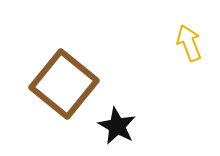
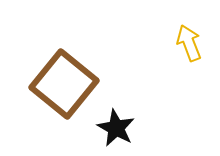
black star: moved 1 px left, 2 px down
